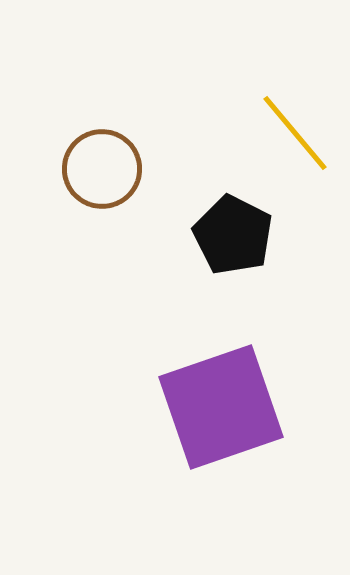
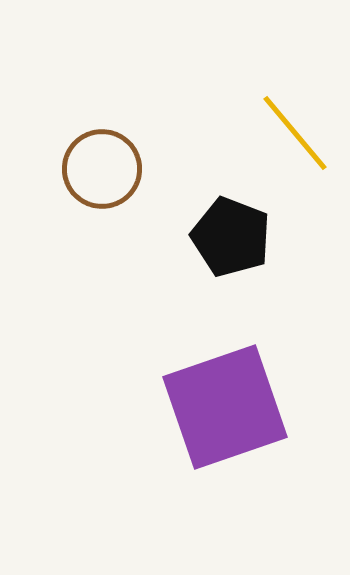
black pentagon: moved 2 px left, 2 px down; rotated 6 degrees counterclockwise
purple square: moved 4 px right
